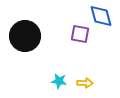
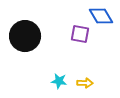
blue diamond: rotated 15 degrees counterclockwise
